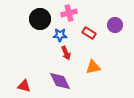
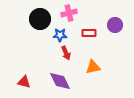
red rectangle: rotated 32 degrees counterclockwise
red triangle: moved 4 px up
